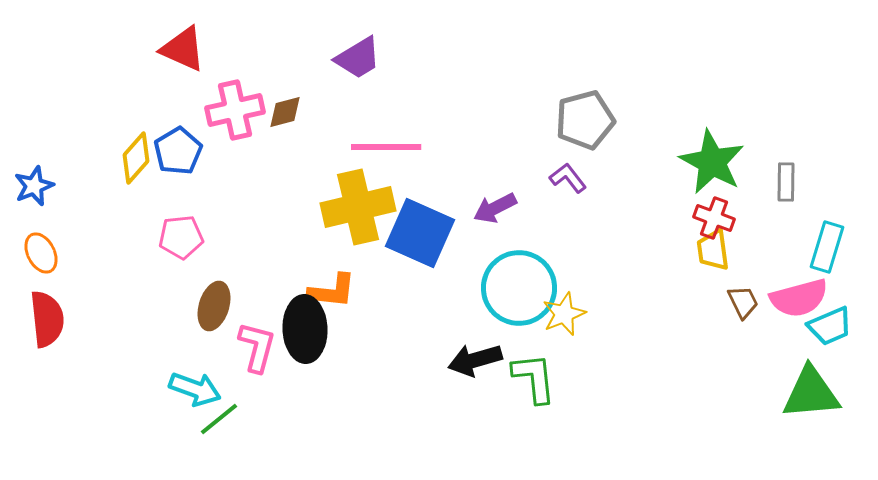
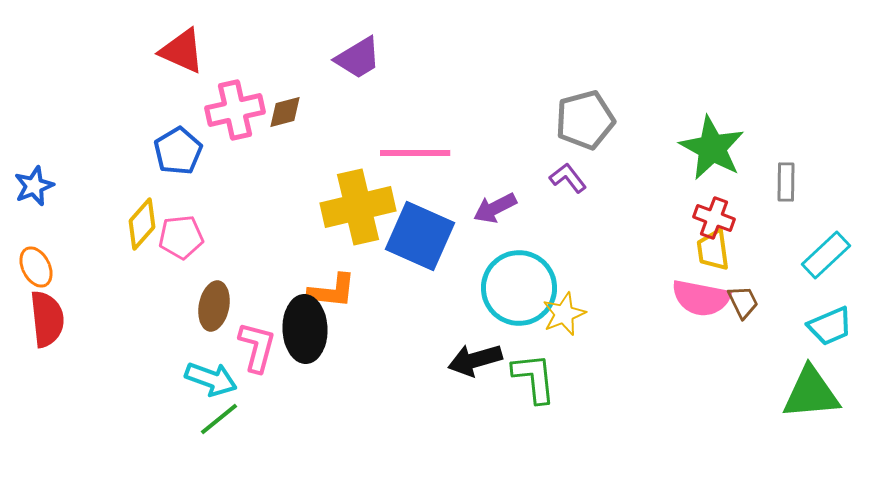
red triangle: moved 1 px left, 2 px down
pink line: moved 29 px right, 6 px down
yellow diamond: moved 6 px right, 66 px down
green star: moved 14 px up
blue square: moved 3 px down
cyan rectangle: moved 1 px left, 8 px down; rotated 30 degrees clockwise
orange ellipse: moved 5 px left, 14 px down
pink semicircle: moved 98 px left; rotated 26 degrees clockwise
brown ellipse: rotated 6 degrees counterclockwise
cyan arrow: moved 16 px right, 10 px up
